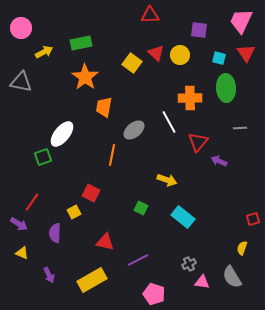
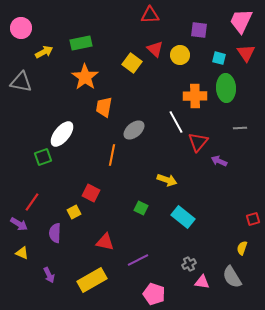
red triangle at (156, 53): moved 1 px left, 4 px up
orange cross at (190, 98): moved 5 px right, 2 px up
white line at (169, 122): moved 7 px right
